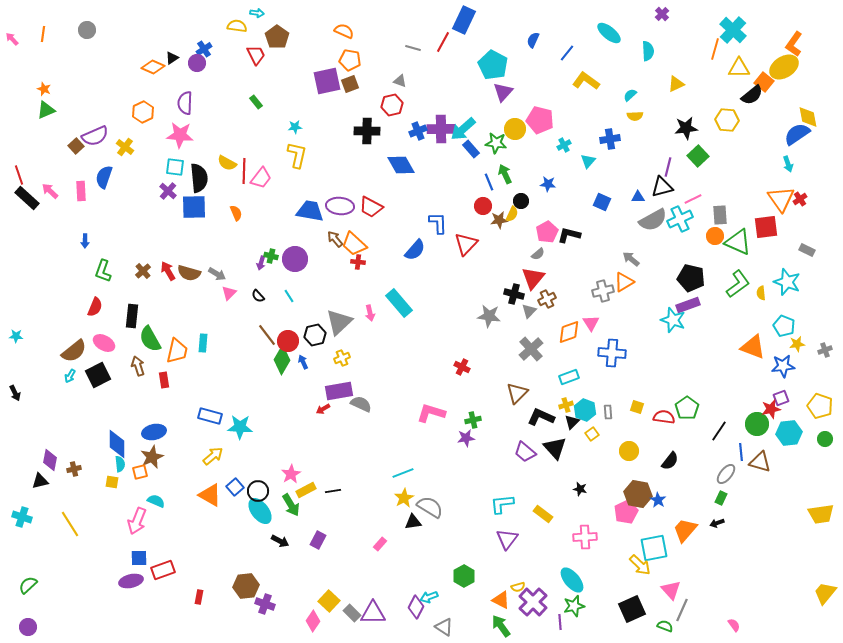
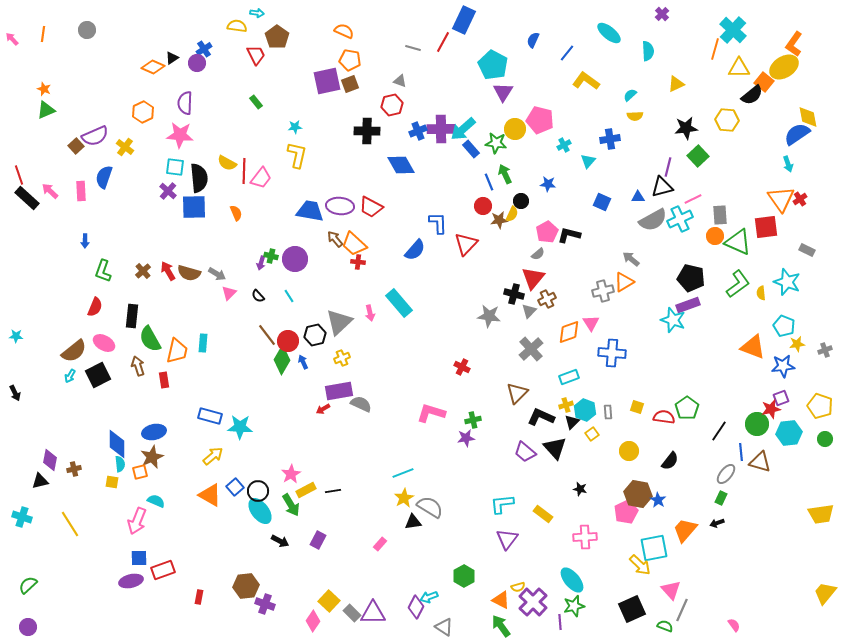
purple triangle at (503, 92): rotated 10 degrees counterclockwise
